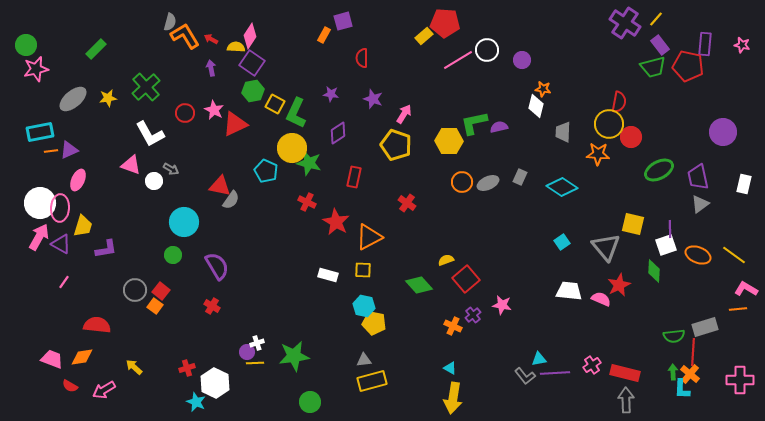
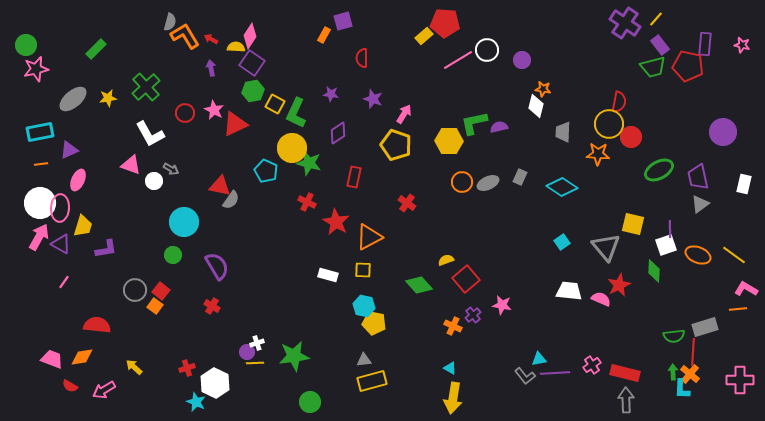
orange line at (51, 151): moved 10 px left, 13 px down
